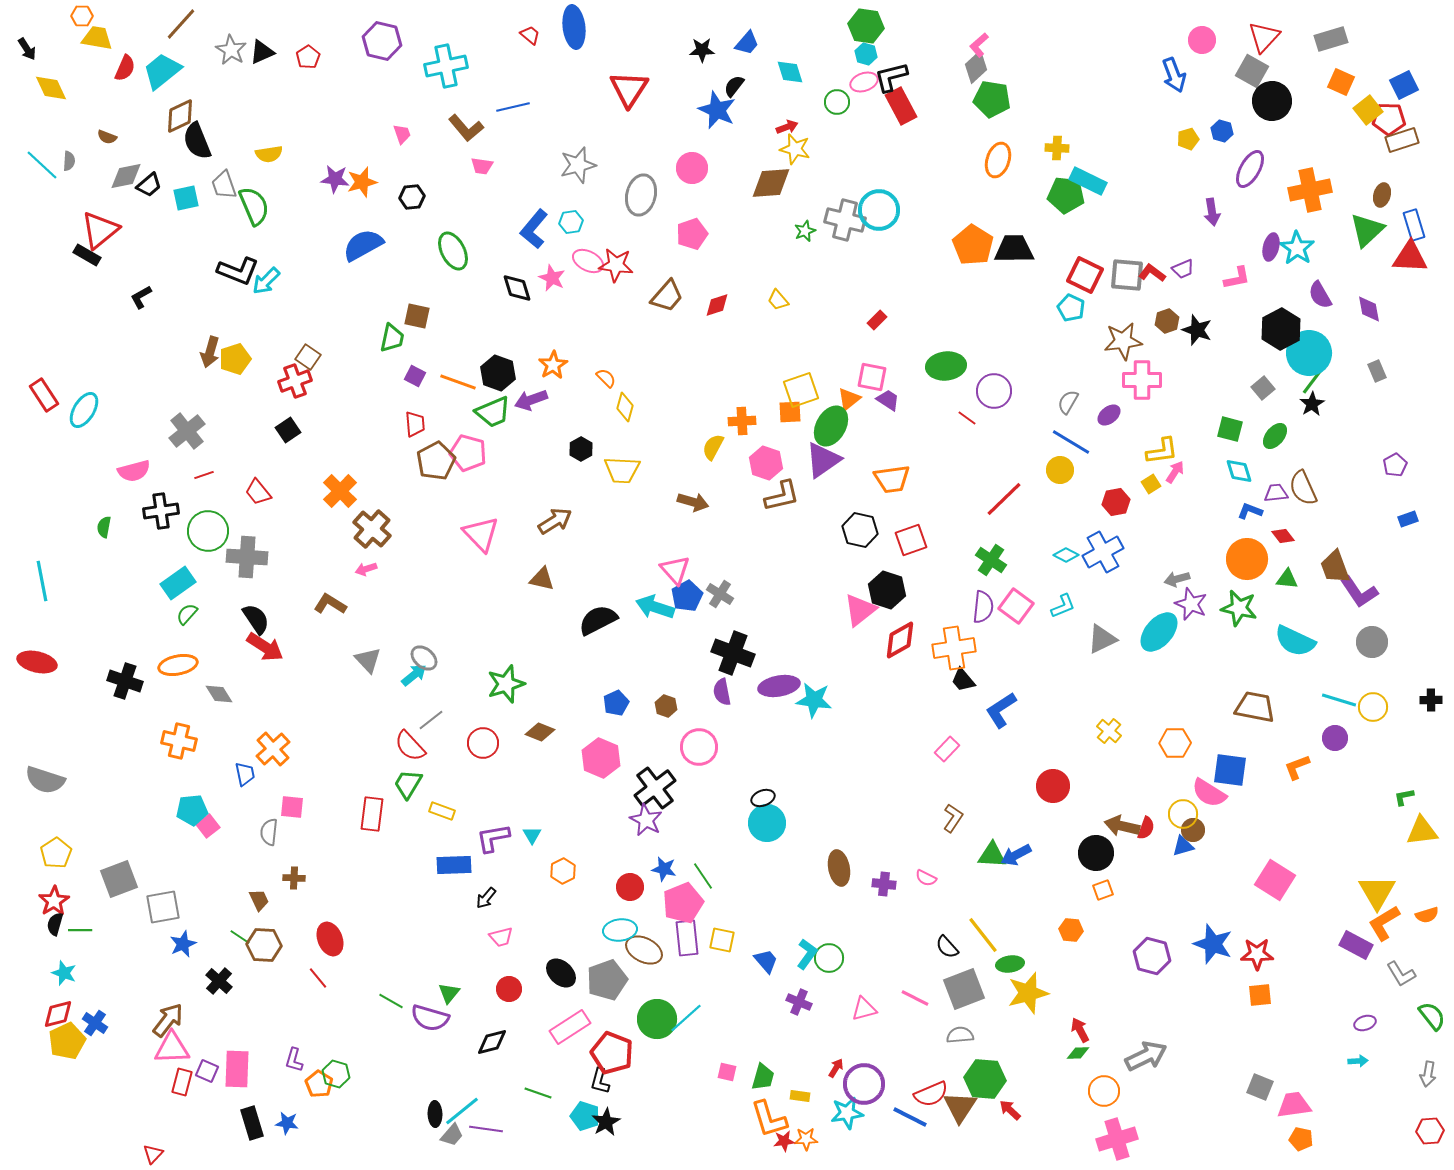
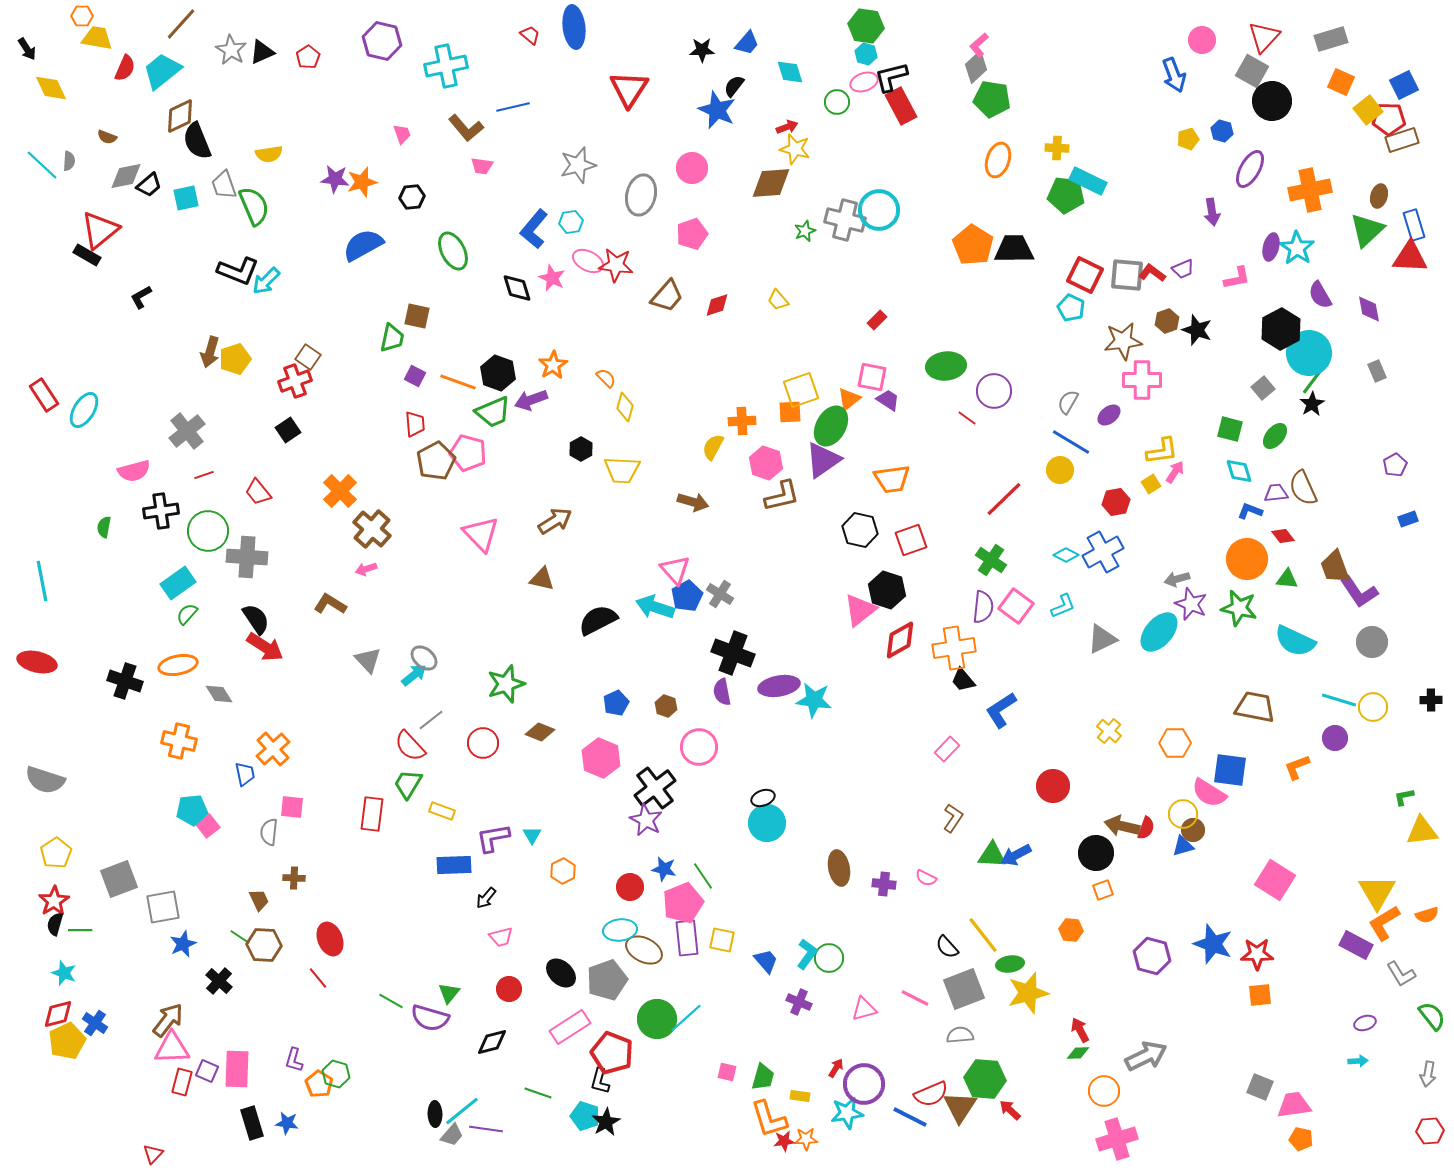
brown ellipse at (1382, 195): moved 3 px left, 1 px down
